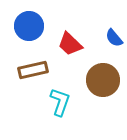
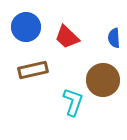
blue circle: moved 3 px left, 1 px down
blue semicircle: rotated 36 degrees clockwise
red trapezoid: moved 3 px left, 7 px up
cyan L-shape: moved 13 px right
